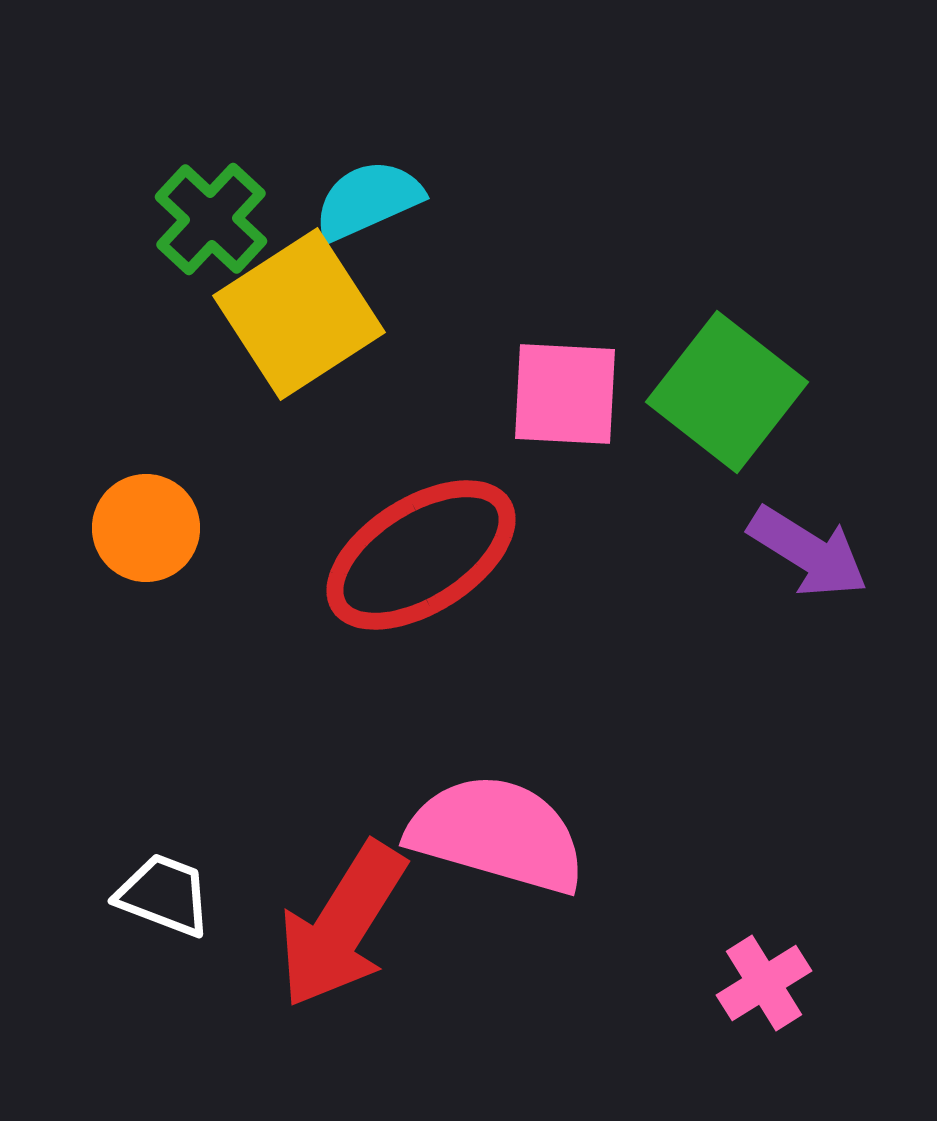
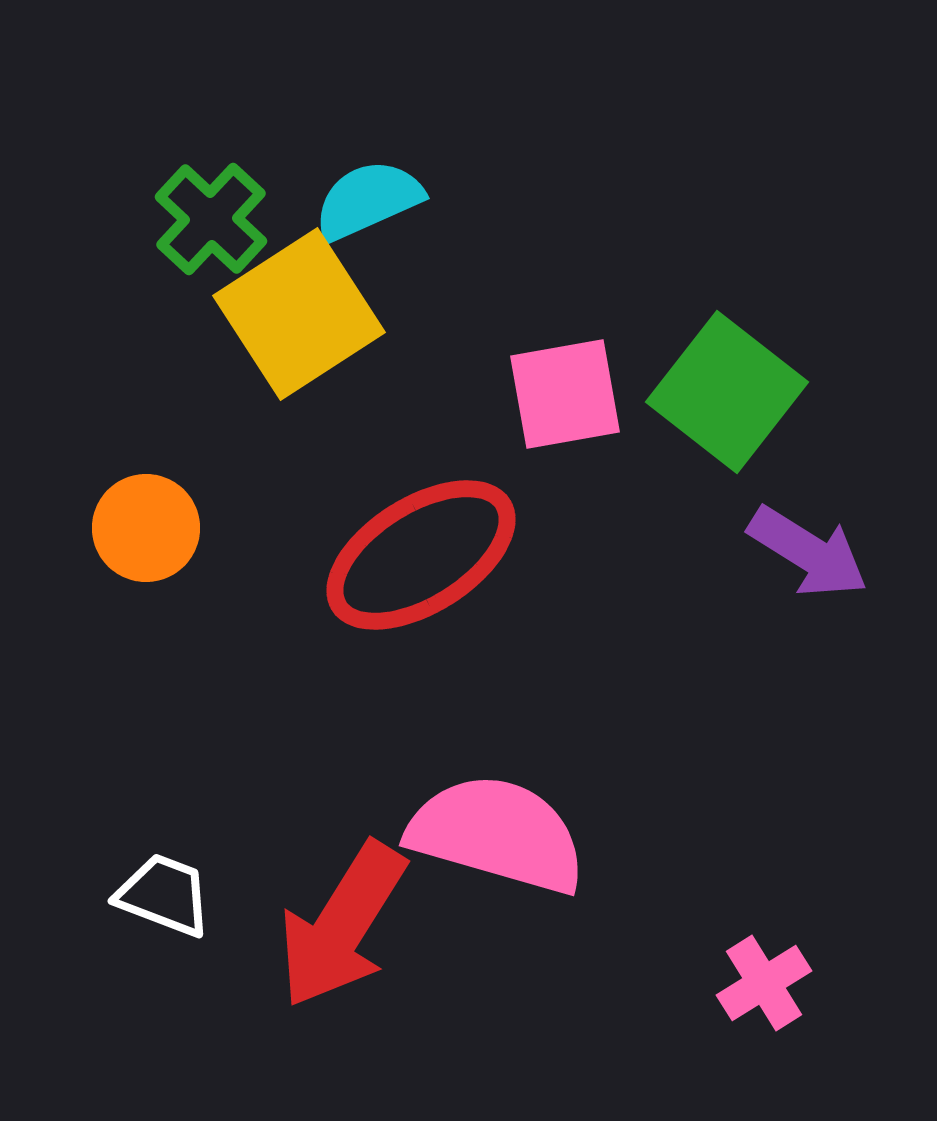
pink square: rotated 13 degrees counterclockwise
